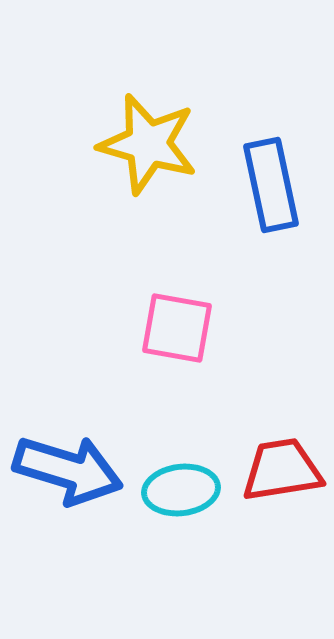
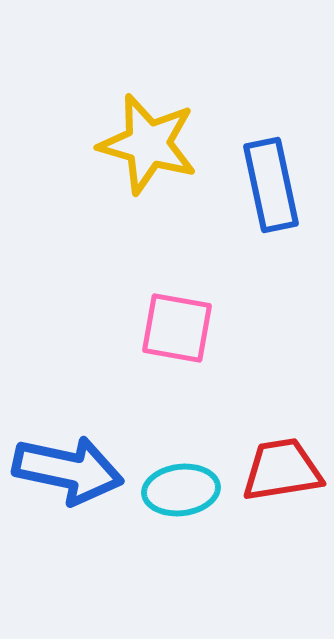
blue arrow: rotated 5 degrees counterclockwise
